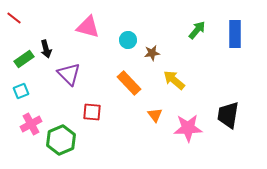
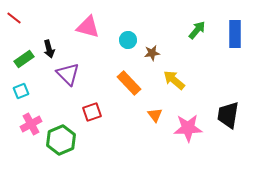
black arrow: moved 3 px right
purple triangle: moved 1 px left
red square: rotated 24 degrees counterclockwise
